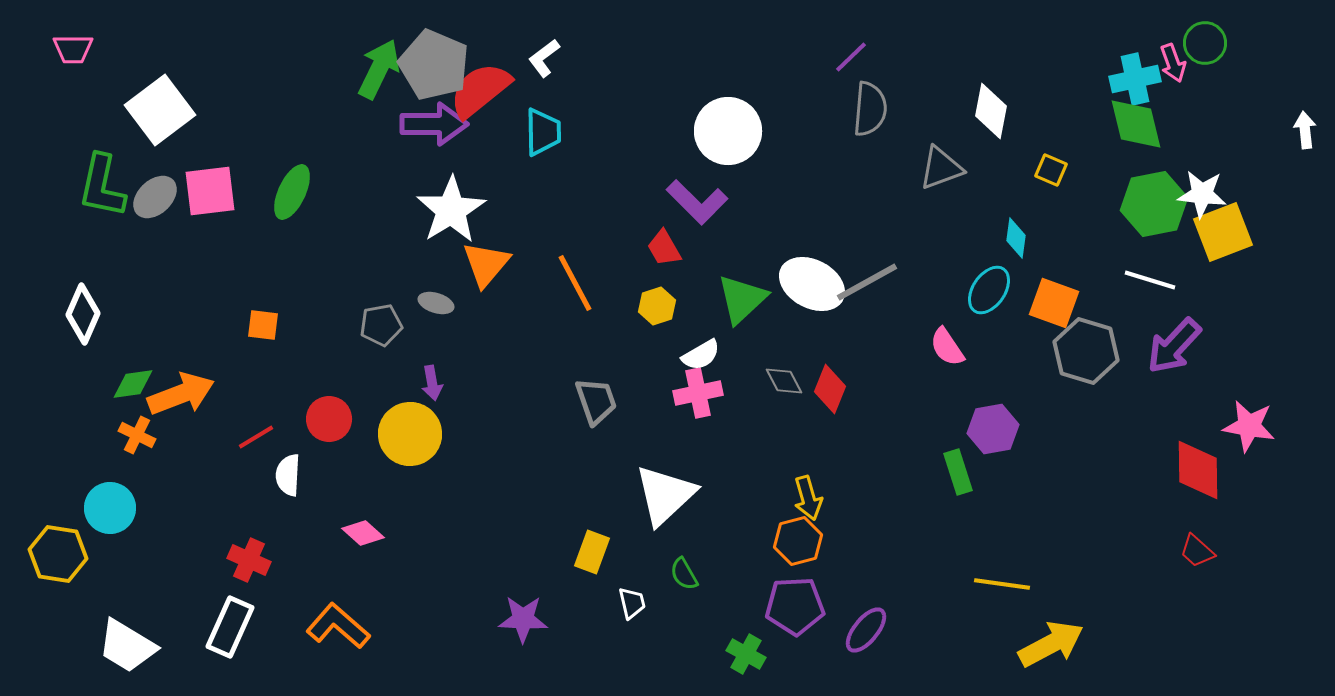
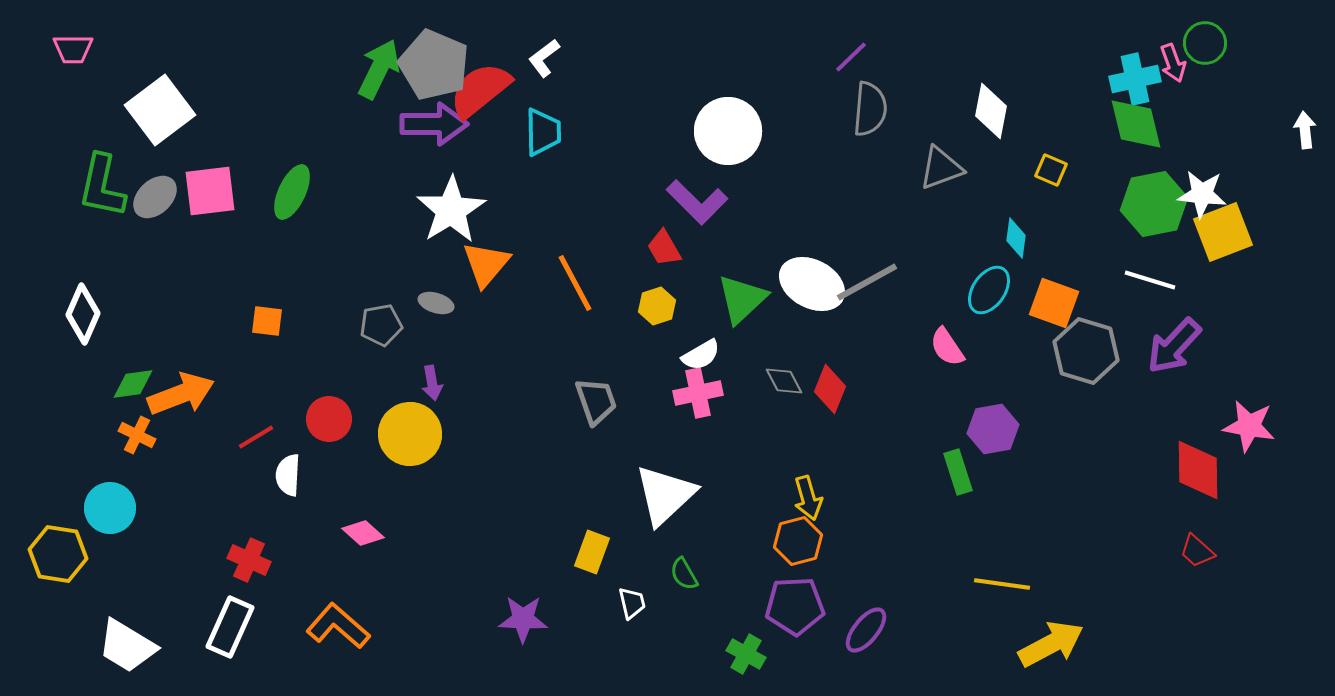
orange square at (263, 325): moved 4 px right, 4 px up
